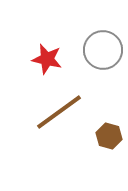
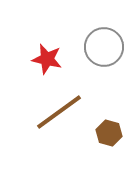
gray circle: moved 1 px right, 3 px up
brown hexagon: moved 3 px up
